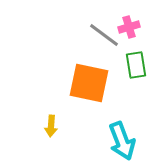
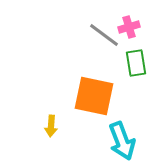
green rectangle: moved 2 px up
orange square: moved 5 px right, 13 px down
